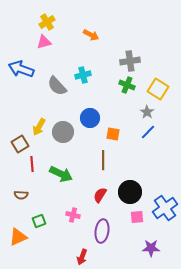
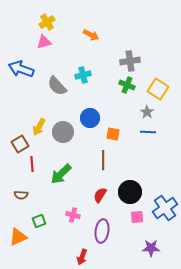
blue line: rotated 49 degrees clockwise
green arrow: rotated 110 degrees clockwise
